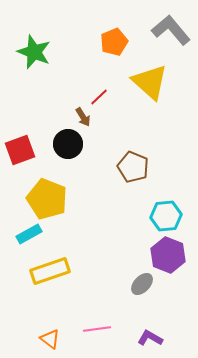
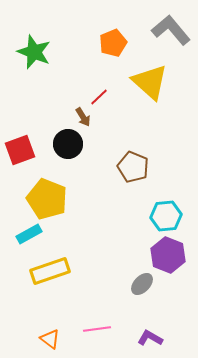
orange pentagon: moved 1 px left, 1 px down
